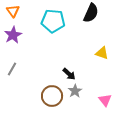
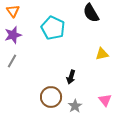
black semicircle: rotated 126 degrees clockwise
cyan pentagon: moved 7 px down; rotated 20 degrees clockwise
purple star: rotated 12 degrees clockwise
yellow triangle: moved 1 px down; rotated 32 degrees counterclockwise
gray line: moved 8 px up
black arrow: moved 2 px right, 3 px down; rotated 64 degrees clockwise
gray star: moved 15 px down
brown circle: moved 1 px left, 1 px down
